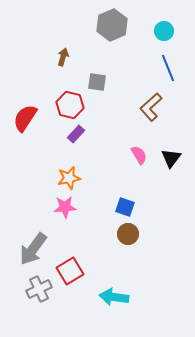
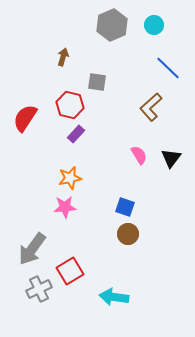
cyan circle: moved 10 px left, 6 px up
blue line: rotated 24 degrees counterclockwise
orange star: moved 1 px right
gray arrow: moved 1 px left
